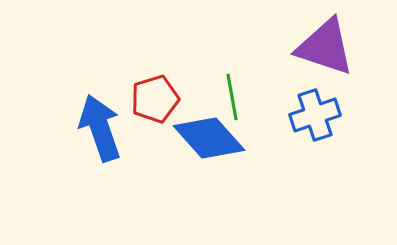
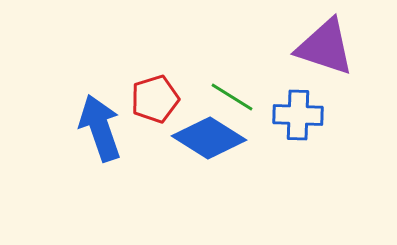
green line: rotated 48 degrees counterclockwise
blue cross: moved 17 px left; rotated 21 degrees clockwise
blue diamond: rotated 16 degrees counterclockwise
